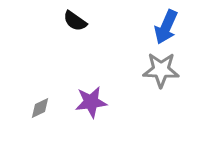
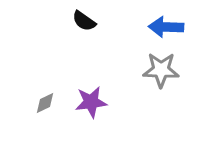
black semicircle: moved 9 px right
blue arrow: rotated 68 degrees clockwise
gray diamond: moved 5 px right, 5 px up
